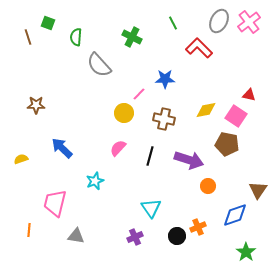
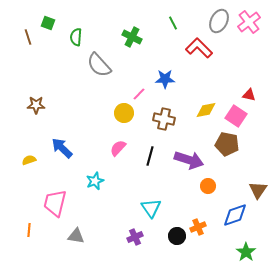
yellow semicircle: moved 8 px right, 1 px down
